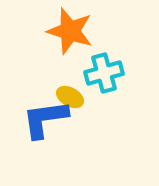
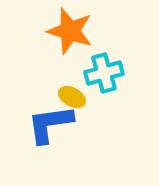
yellow ellipse: moved 2 px right
blue L-shape: moved 5 px right, 5 px down
